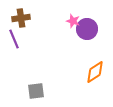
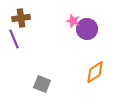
gray square: moved 6 px right, 7 px up; rotated 30 degrees clockwise
